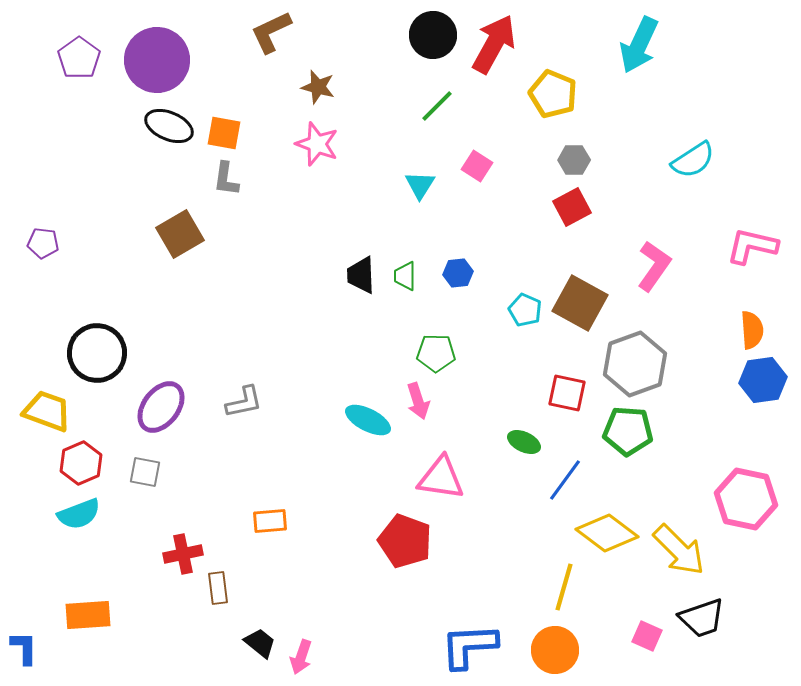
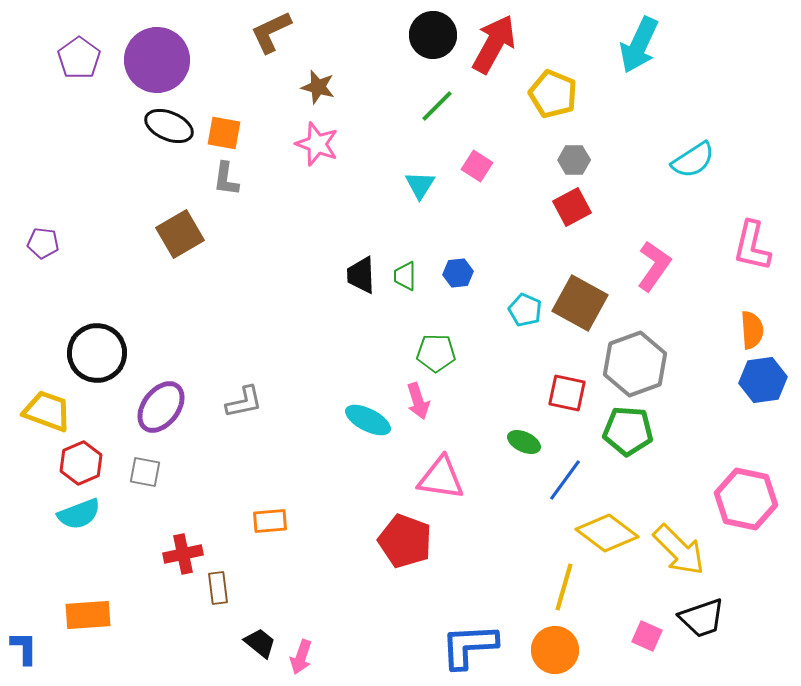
pink L-shape at (752, 246): rotated 90 degrees counterclockwise
